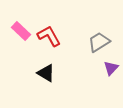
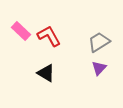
purple triangle: moved 12 px left
